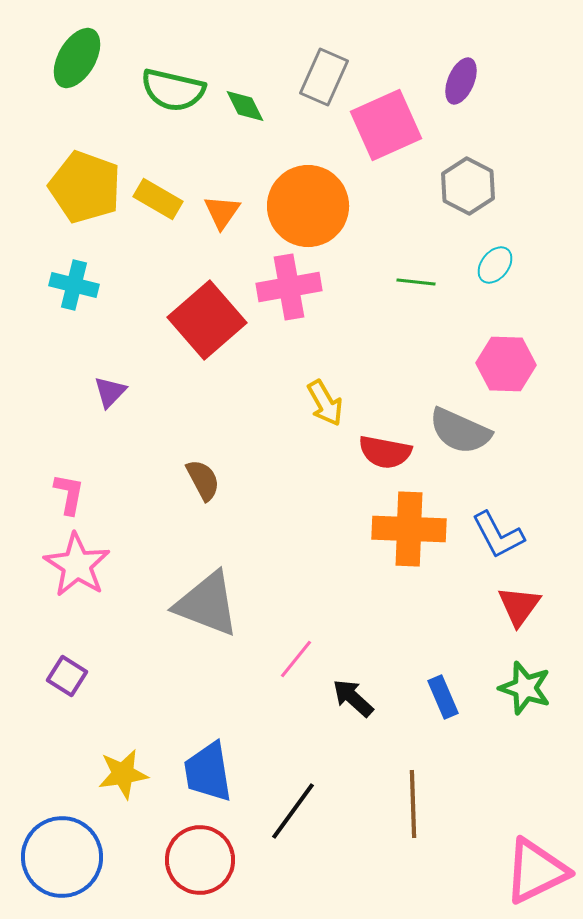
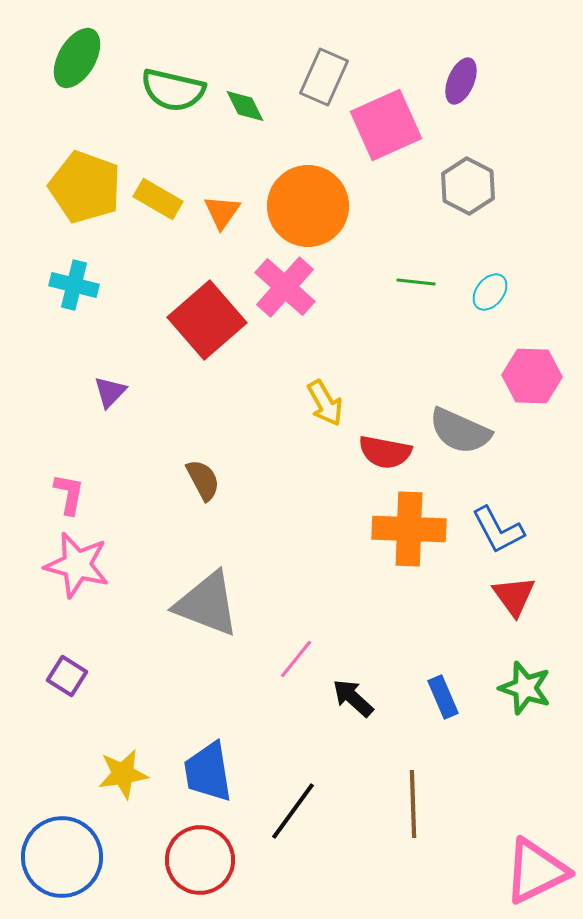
cyan ellipse: moved 5 px left, 27 px down
pink cross: moved 4 px left; rotated 38 degrees counterclockwise
pink hexagon: moved 26 px right, 12 px down
blue L-shape: moved 5 px up
pink star: rotated 18 degrees counterclockwise
red triangle: moved 5 px left, 10 px up; rotated 12 degrees counterclockwise
